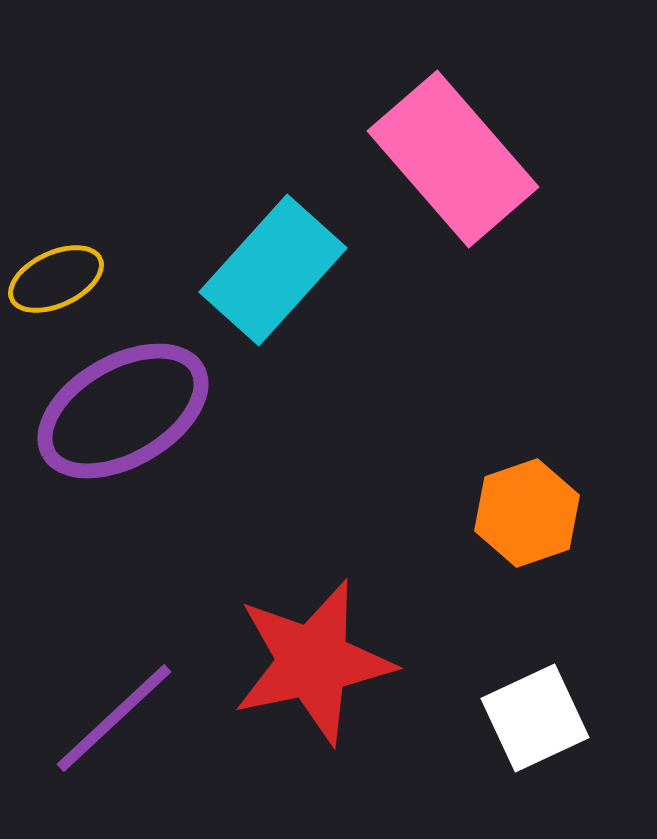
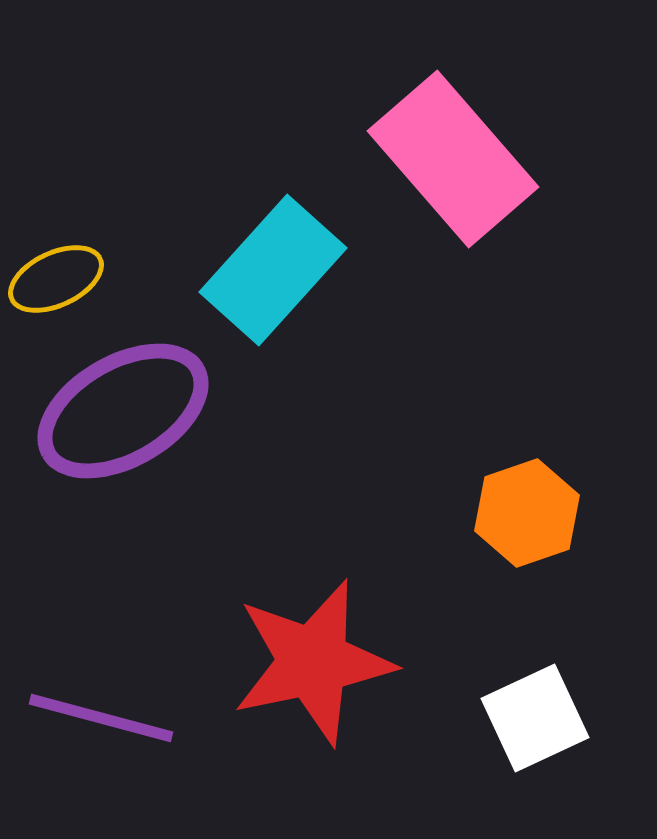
purple line: moved 13 px left; rotated 58 degrees clockwise
